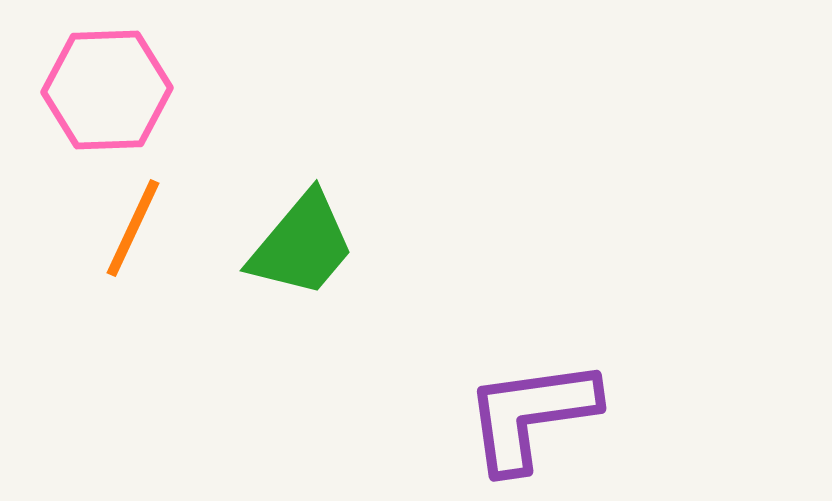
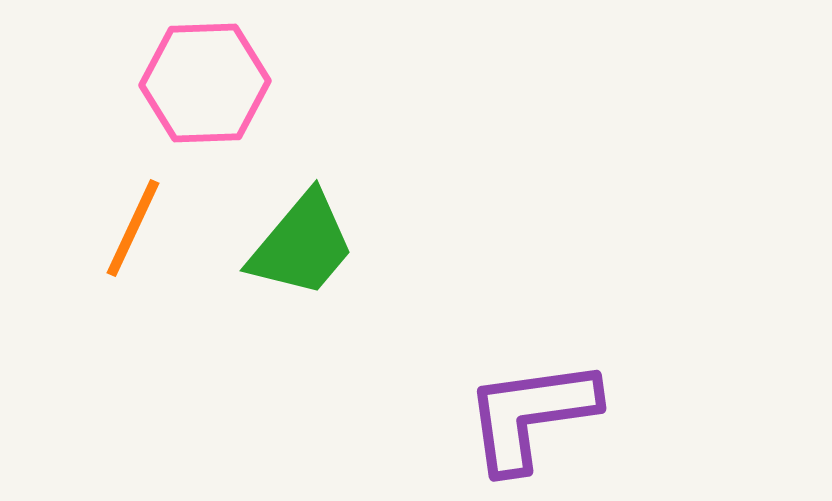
pink hexagon: moved 98 px right, 7 px up
